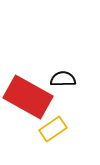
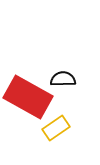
yellow rectangle: moved 3 px right, 1 px up
